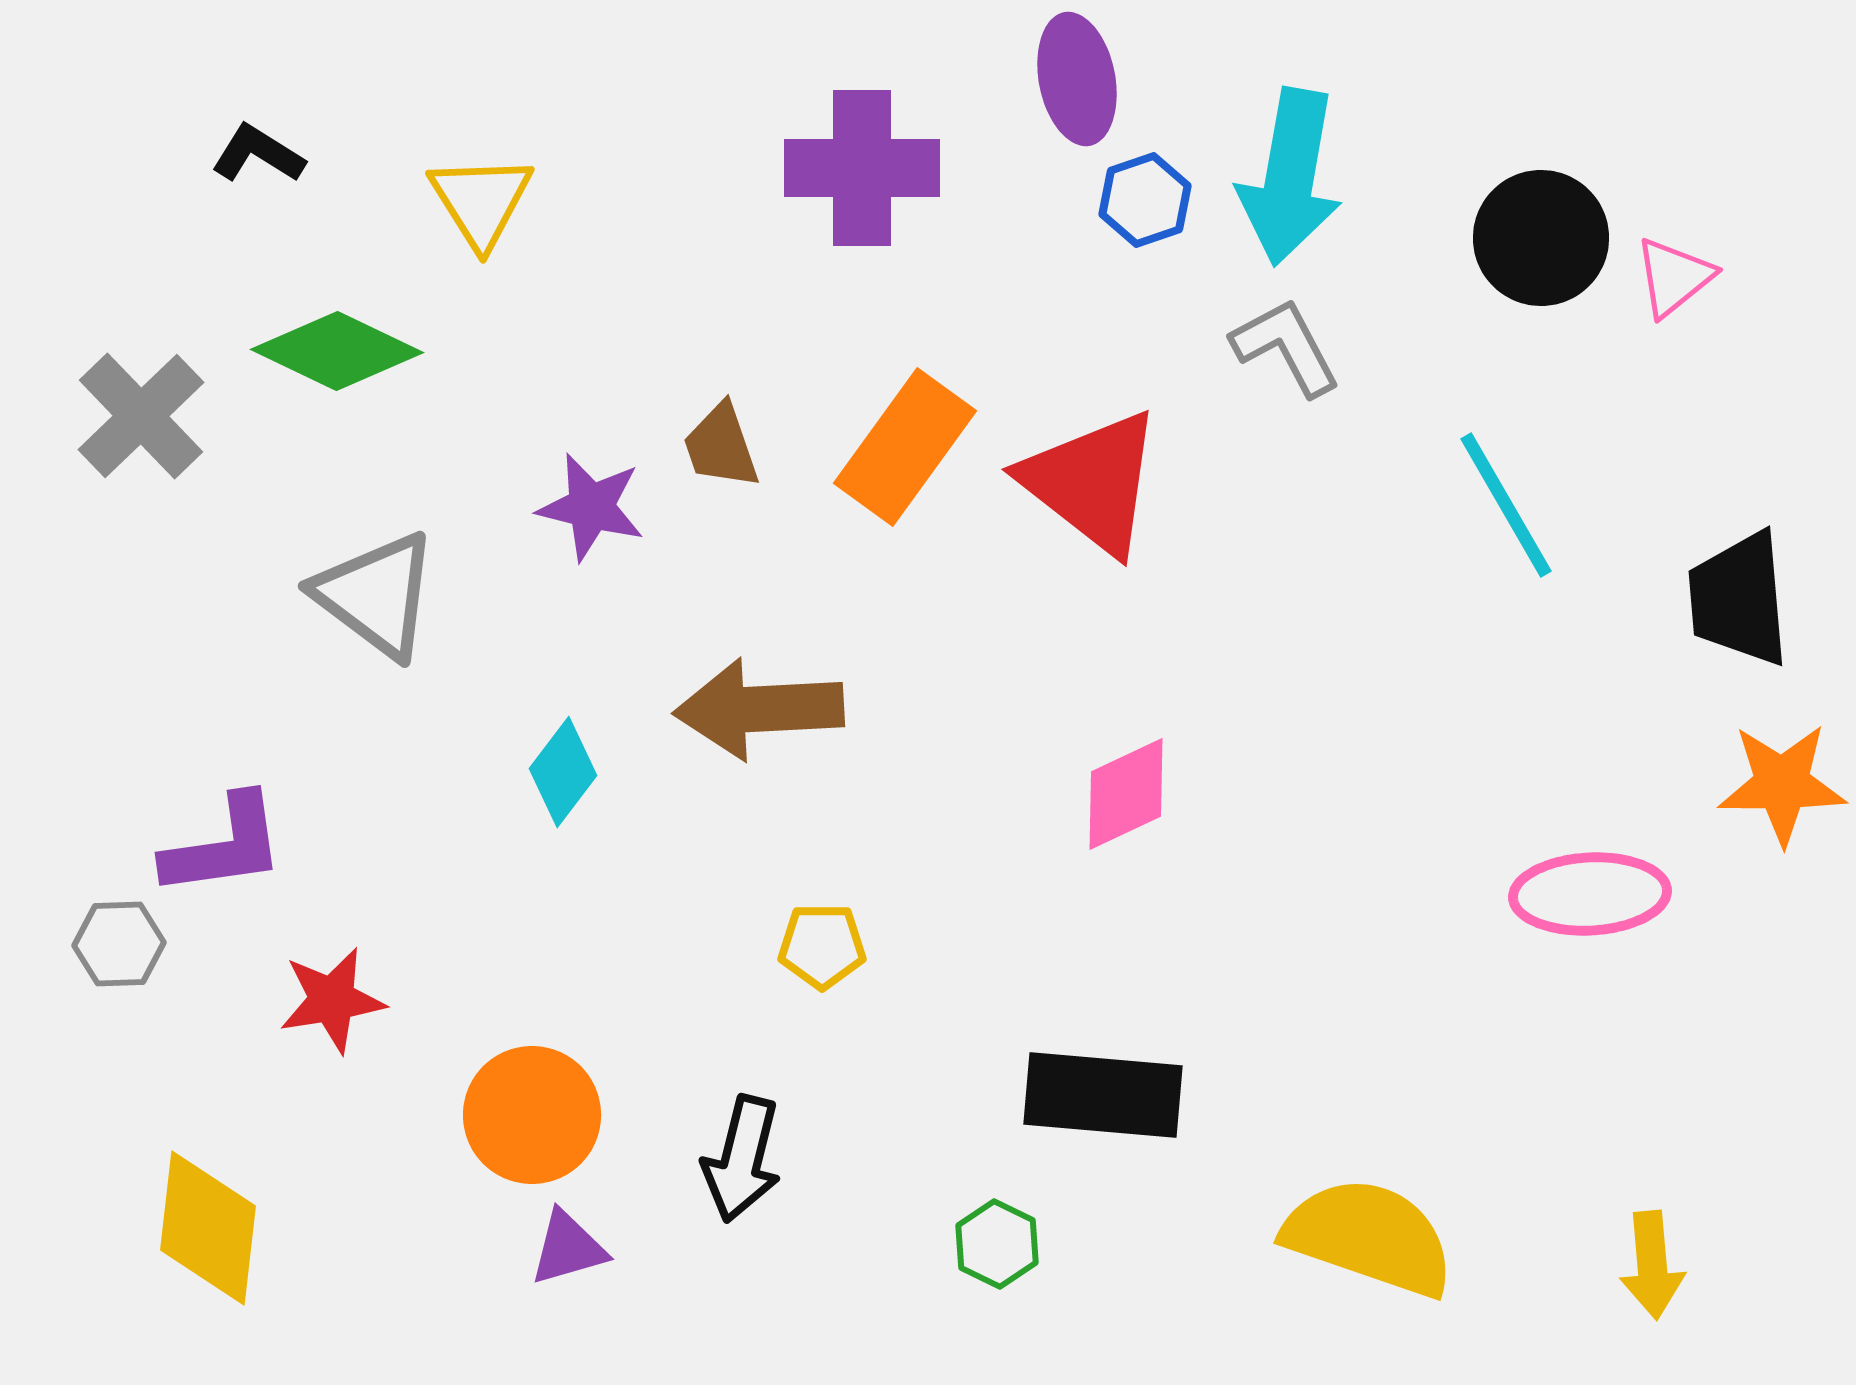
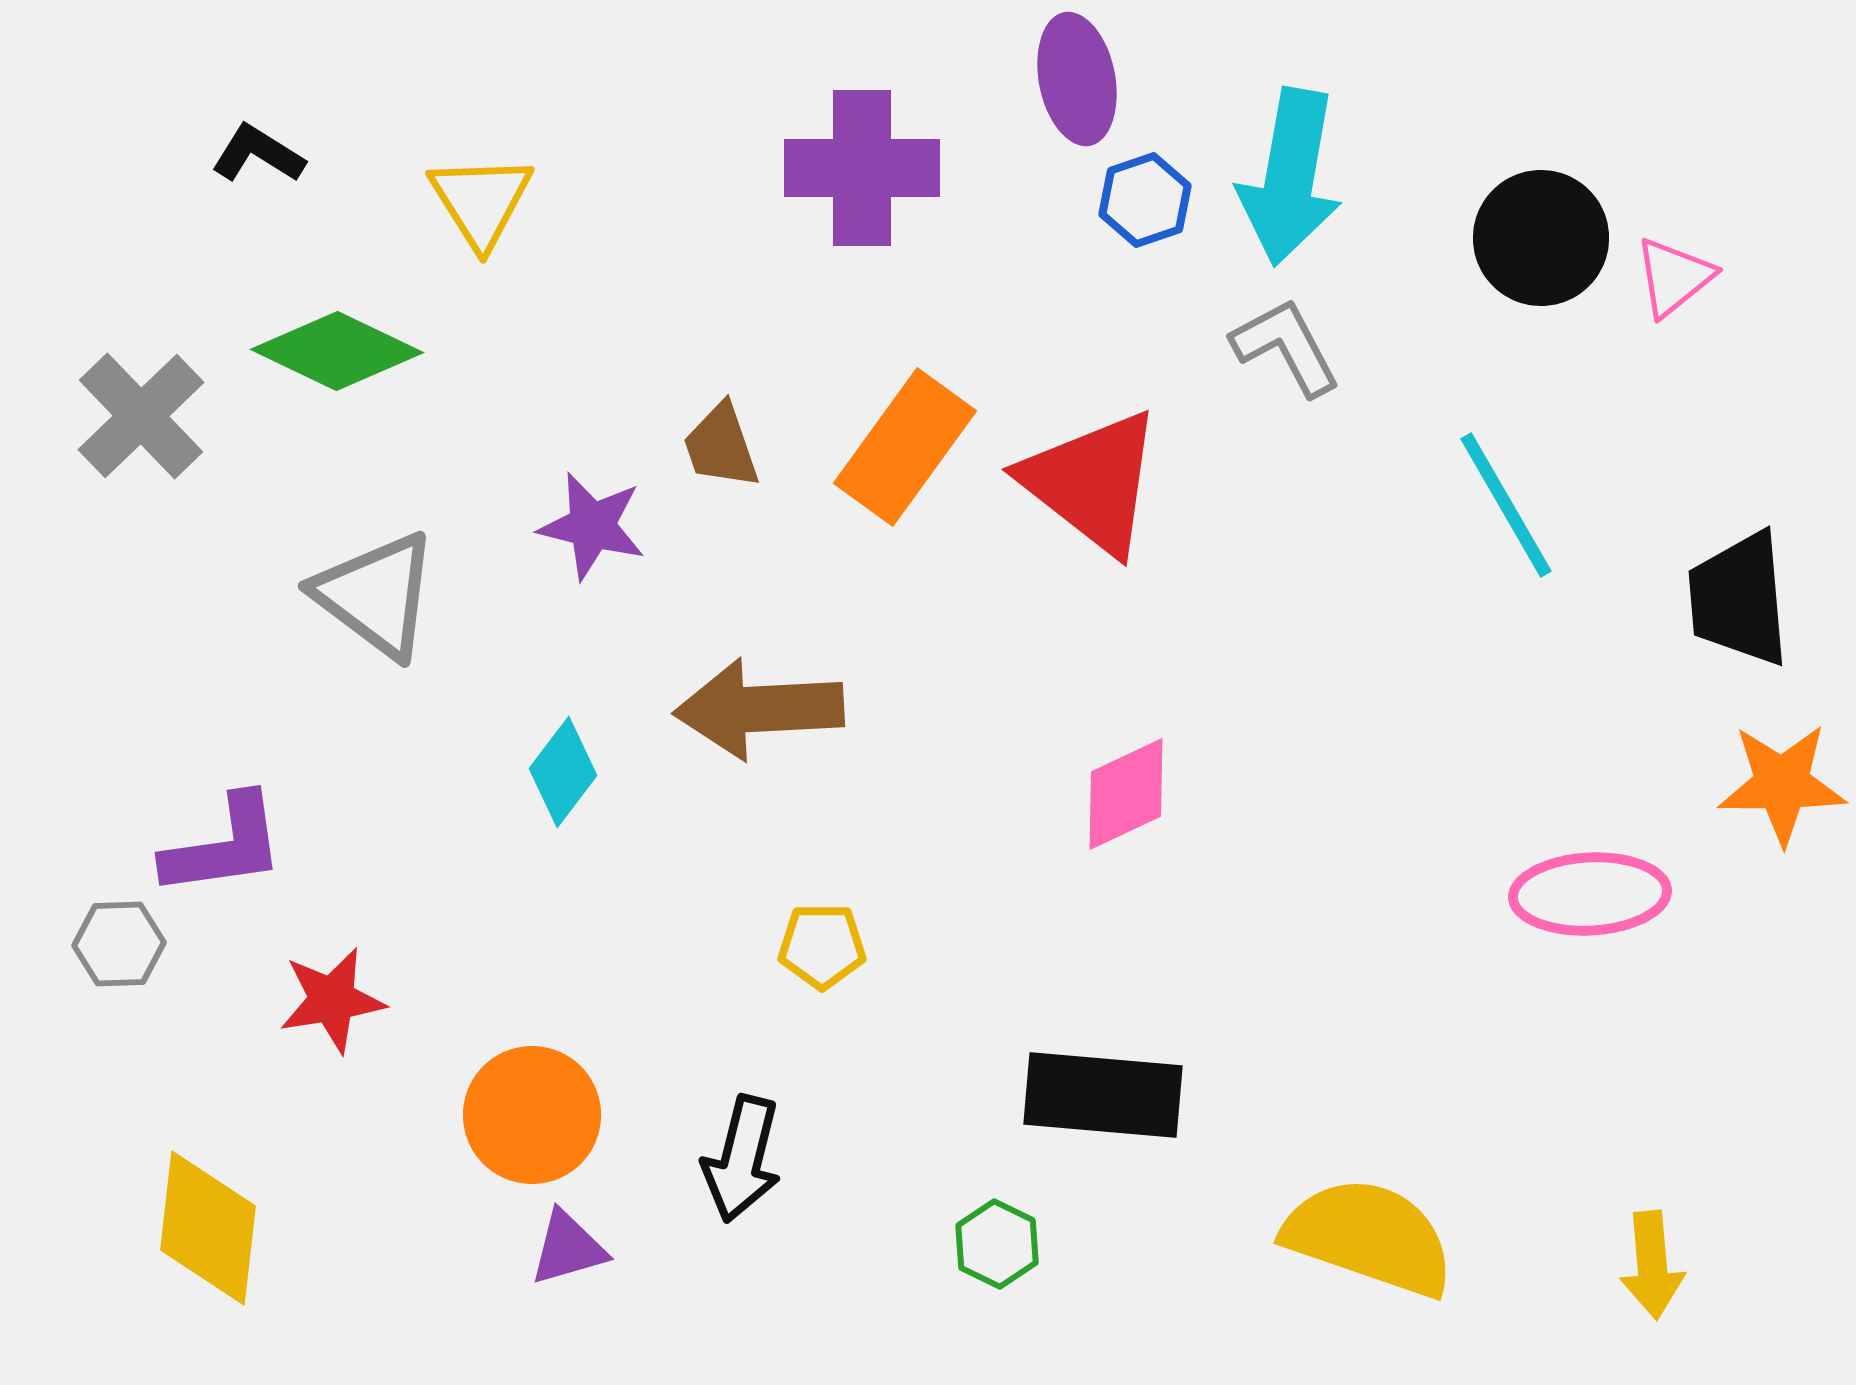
purple star: moved 1 px right, 19 px down
